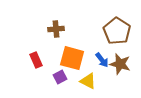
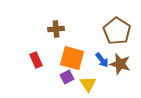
purple square: moved 7 px right
yellow triangle: moved 3 px down; rotated 30 degrees clockwise
